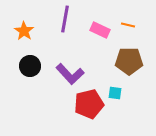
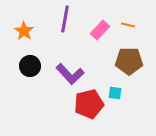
pink rectangle: rotated 72 degrees counterclockwise
